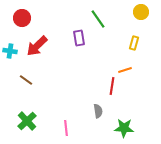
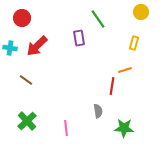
cyan cross: moved 3 px up
